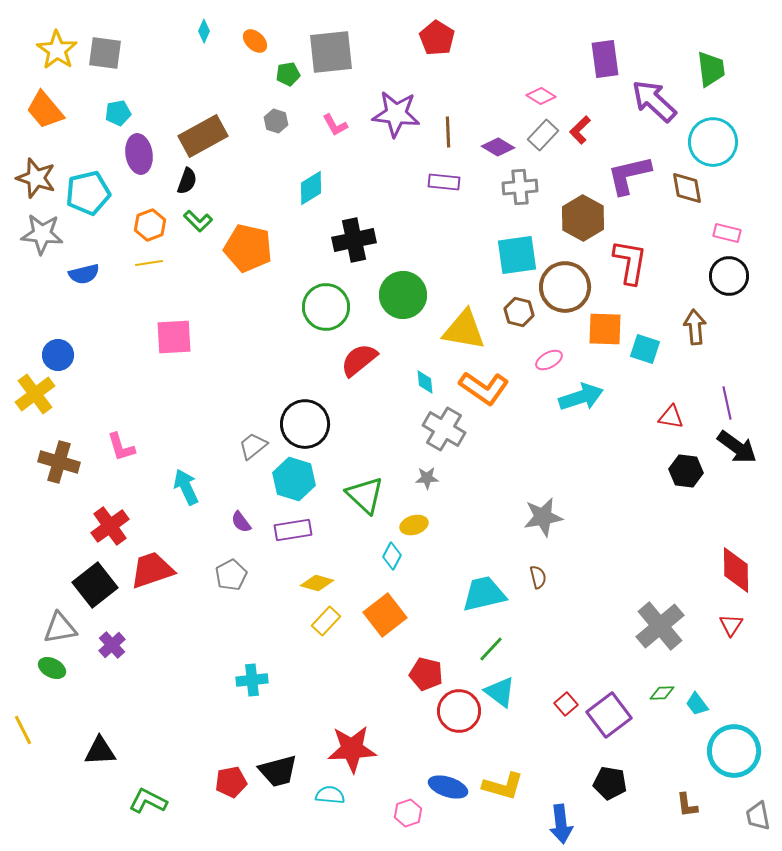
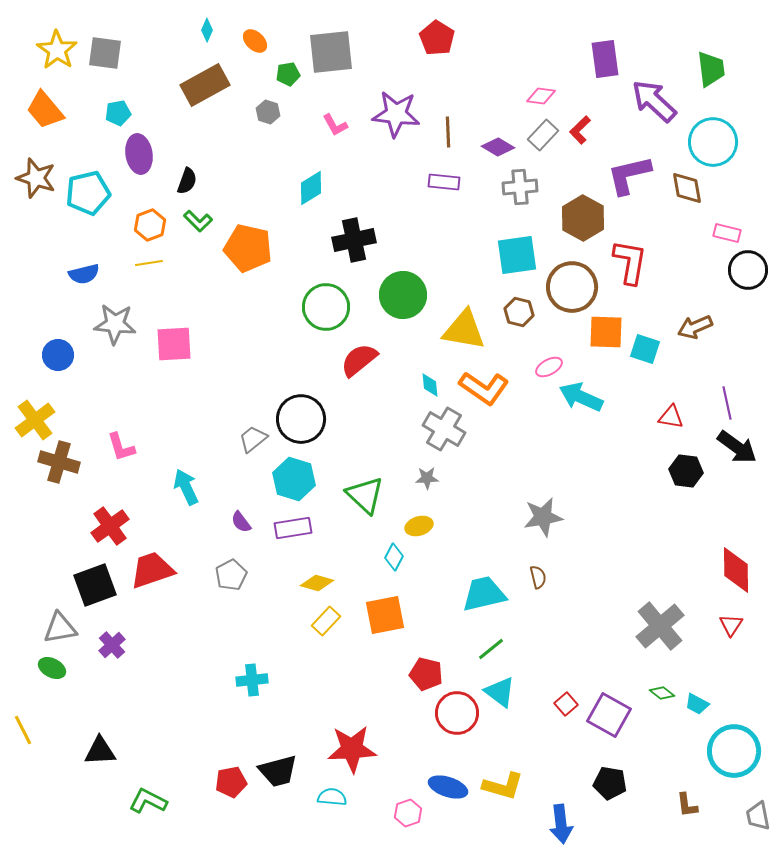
cyan diamond at (204, 31): moved 3 px right, 1 px up
pink diamond at (541, 96): rotated 24 degrees counterclockwise
gray hexagon at (276, 121): moved 8 px left, 9 px up
brown rectangle at (203, 136): moved 2 px right, 51 px up
gray star at (42, 234): moved 73 px right, 90 px down
black circle at (729, 276): moved 19 px right, 6 px up
brown circle at (565, 287): moved 7 px right
brown arrow at (695, 327): rotated 108 degrees counterclockwise
orange square at (605, 329): moved 1 px right, 3 px down
pink square at (174, 337): moved 7 px down
pink ellipse at (549, 360): moved 7 px down
cyan diamond at (425, 382): moved 5 px right, 3 px down
yellow cross at (35, 394): moved 26 px down
cyan arrow at (581, 397): rotated 138 degrees counterclockwise
black circle at (305, 424): moved 4 px left, 5 px up
gray trapezoid at (253, 446): moved 7 px up
yellow ellipse at (414, 525): moved 5 px right, 1 px down
purple rectangle at (293, 530): moved 2 px up
cyan diamond at (392, 556): moved 2 px right, 1 px down
black square at (95, 585): rotated 18 degrees clockwise
orange square at (385, 615): rotated 27 degrees clockwise
green line at (491, 649): rotated 8 degrees clockwise
green diamond at (662, 693): rotated 40 degrees clockwise
cyan trapezoid at (697, 704): rotated 25 degrees counterclockwise
red circle at (459, 711): moved 2 px left, 2 px down
purple square at (609, 715): rotated 24 degrees counterclockwise
cyan semicircle at (330, 795): moved 2 px right, 2 px down
